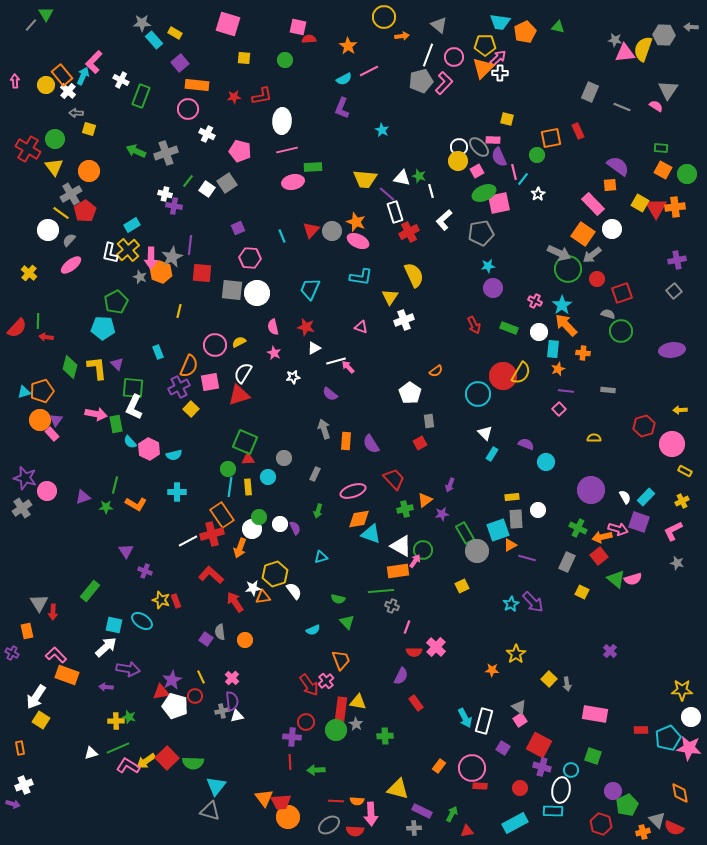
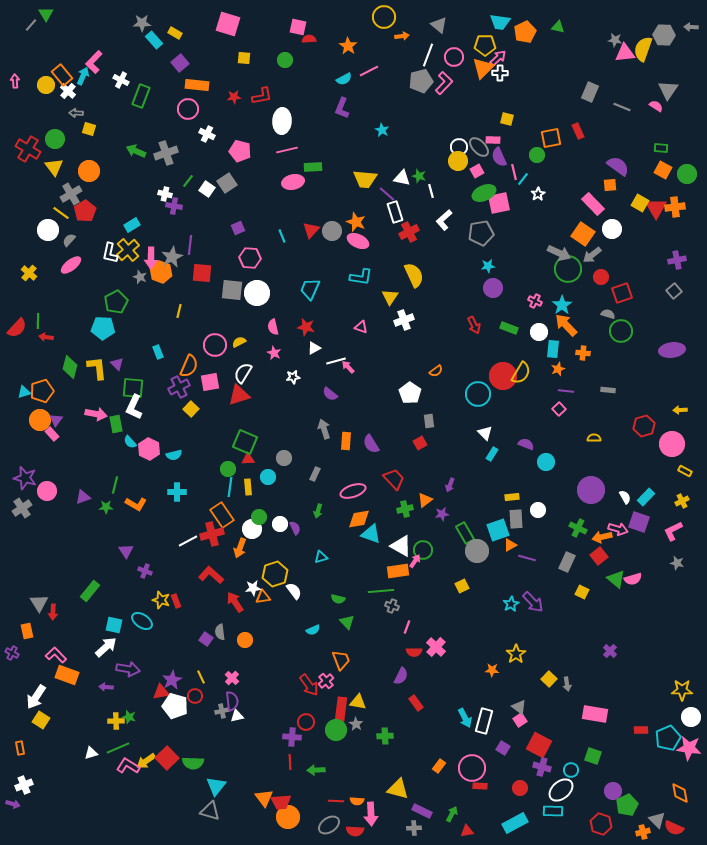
red circle at (597, 279): moved 4 px right, 2 px up
white ellipse at (561, 790): rotated 40 degrees clockwise
